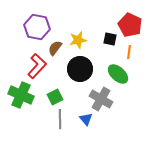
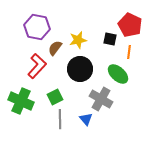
green cross: moved 6 px down
